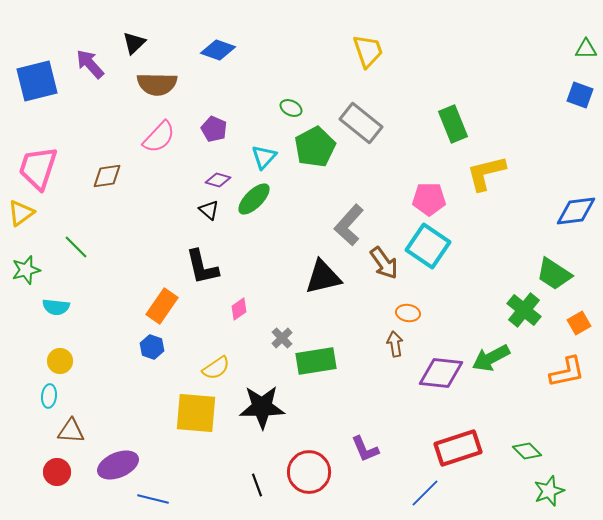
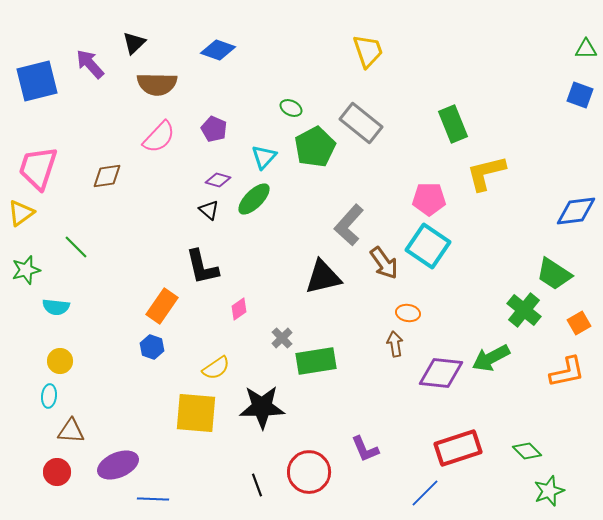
blue line at (153, 499): rotated 12 degrees counterclockwise
